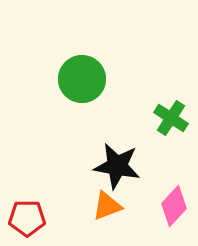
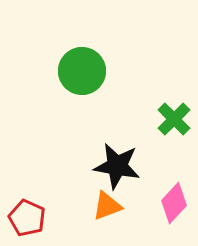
green circle: moved 8 px up
green cross: moved 3 px right, 1 px down; rotated 12 degrees clockwise
pink diamond: moved 3 px up
red pentagon: rotated 24 degrees clockwise
